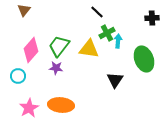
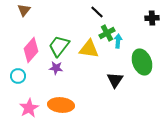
green ellipse: moved 2 px left, 3 px down
